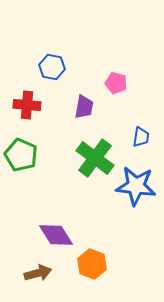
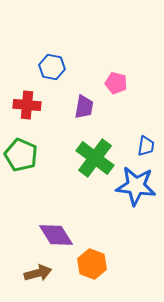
blue trapezoid: moved 5 px right, 9 px down
